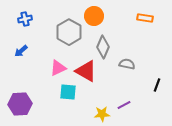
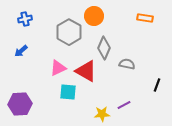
gray diamond: moved 1 px right, 1 px down
